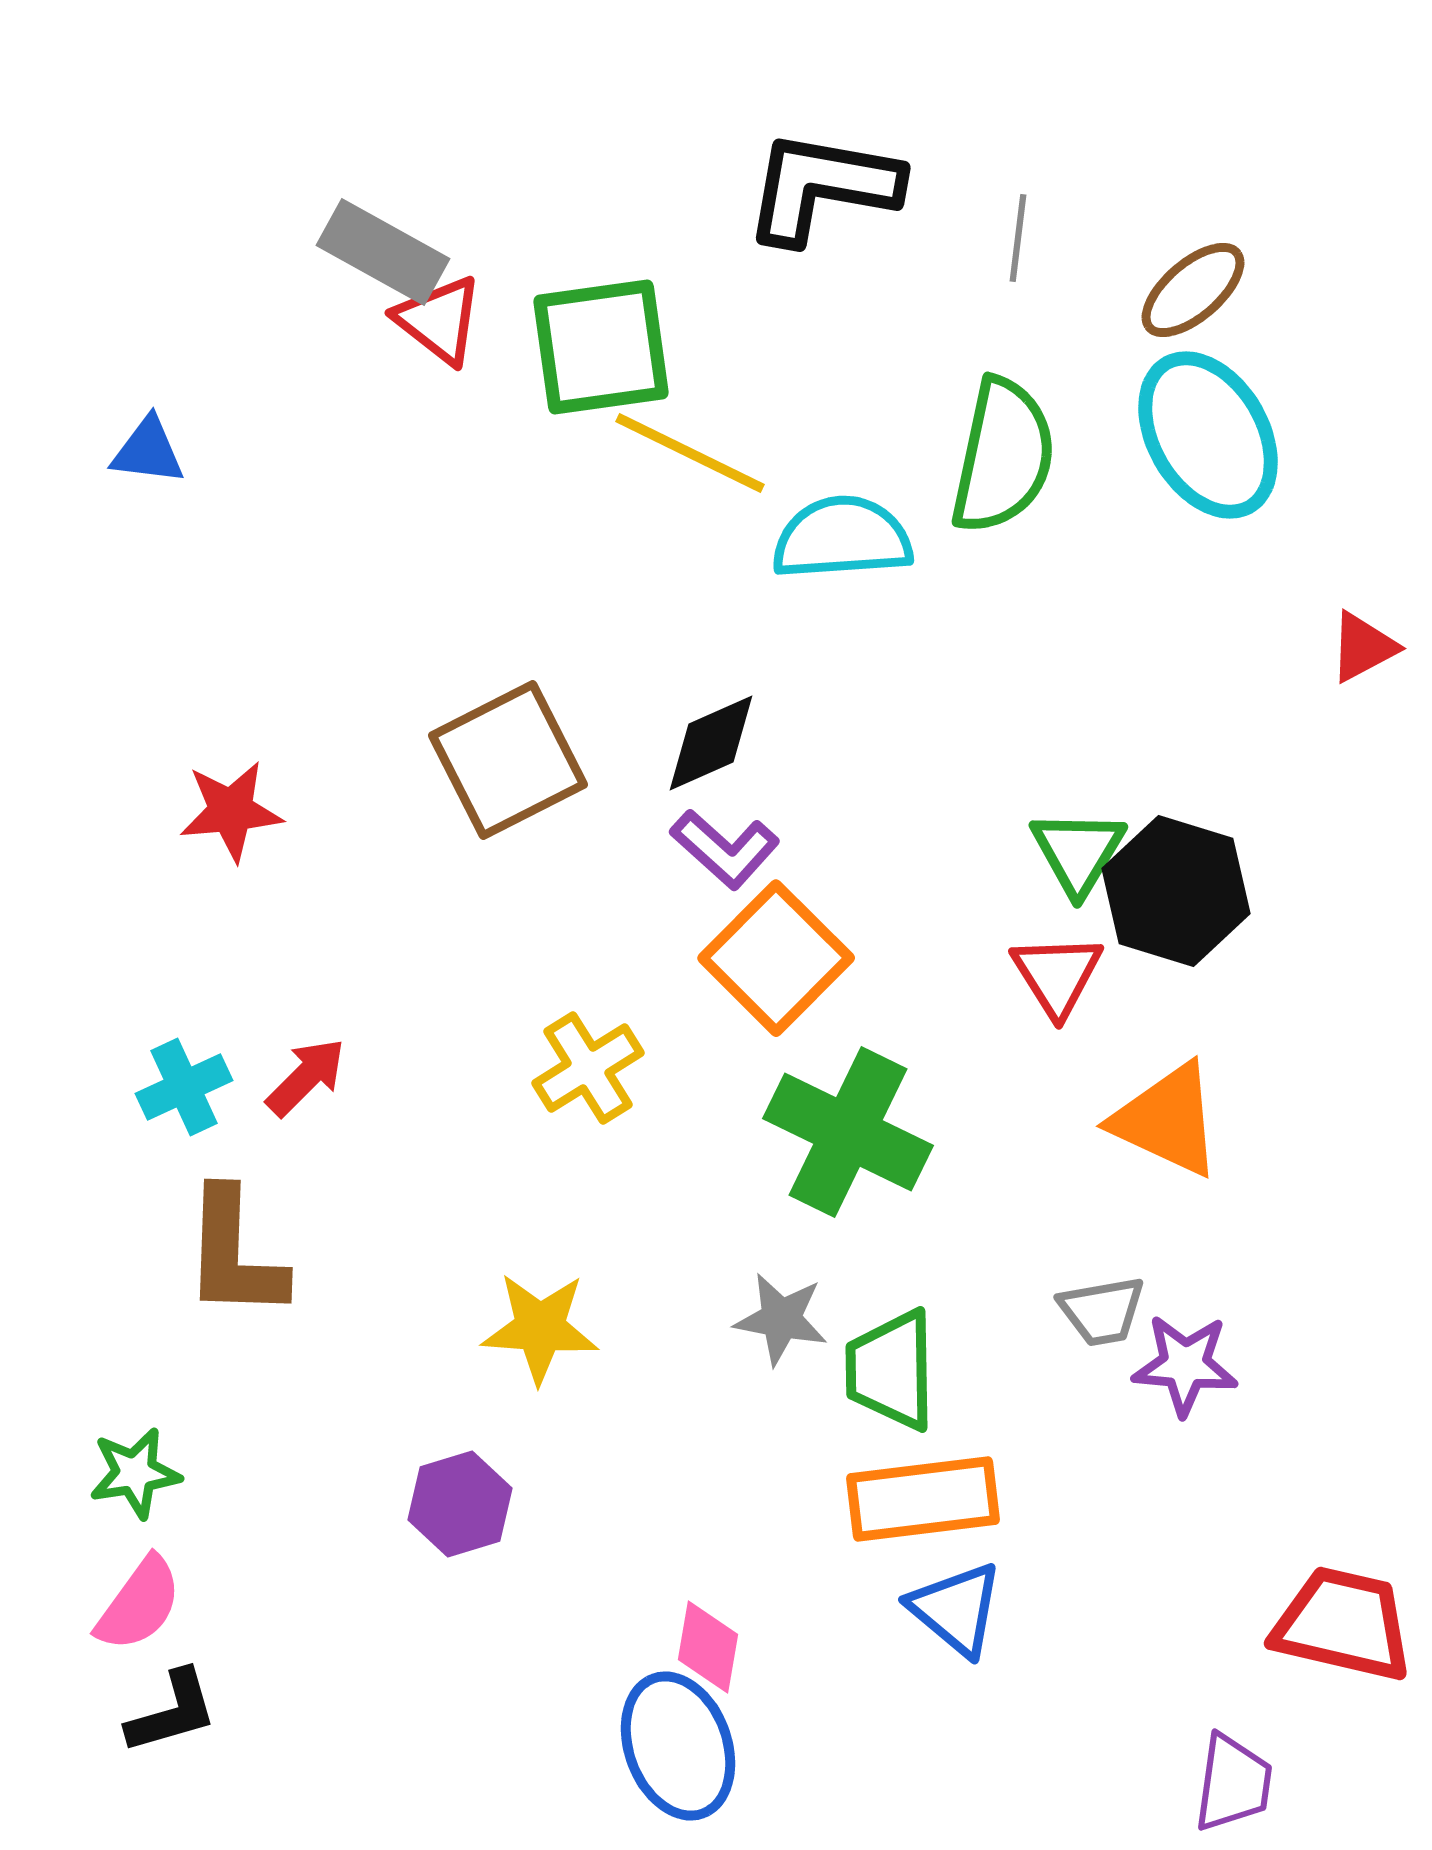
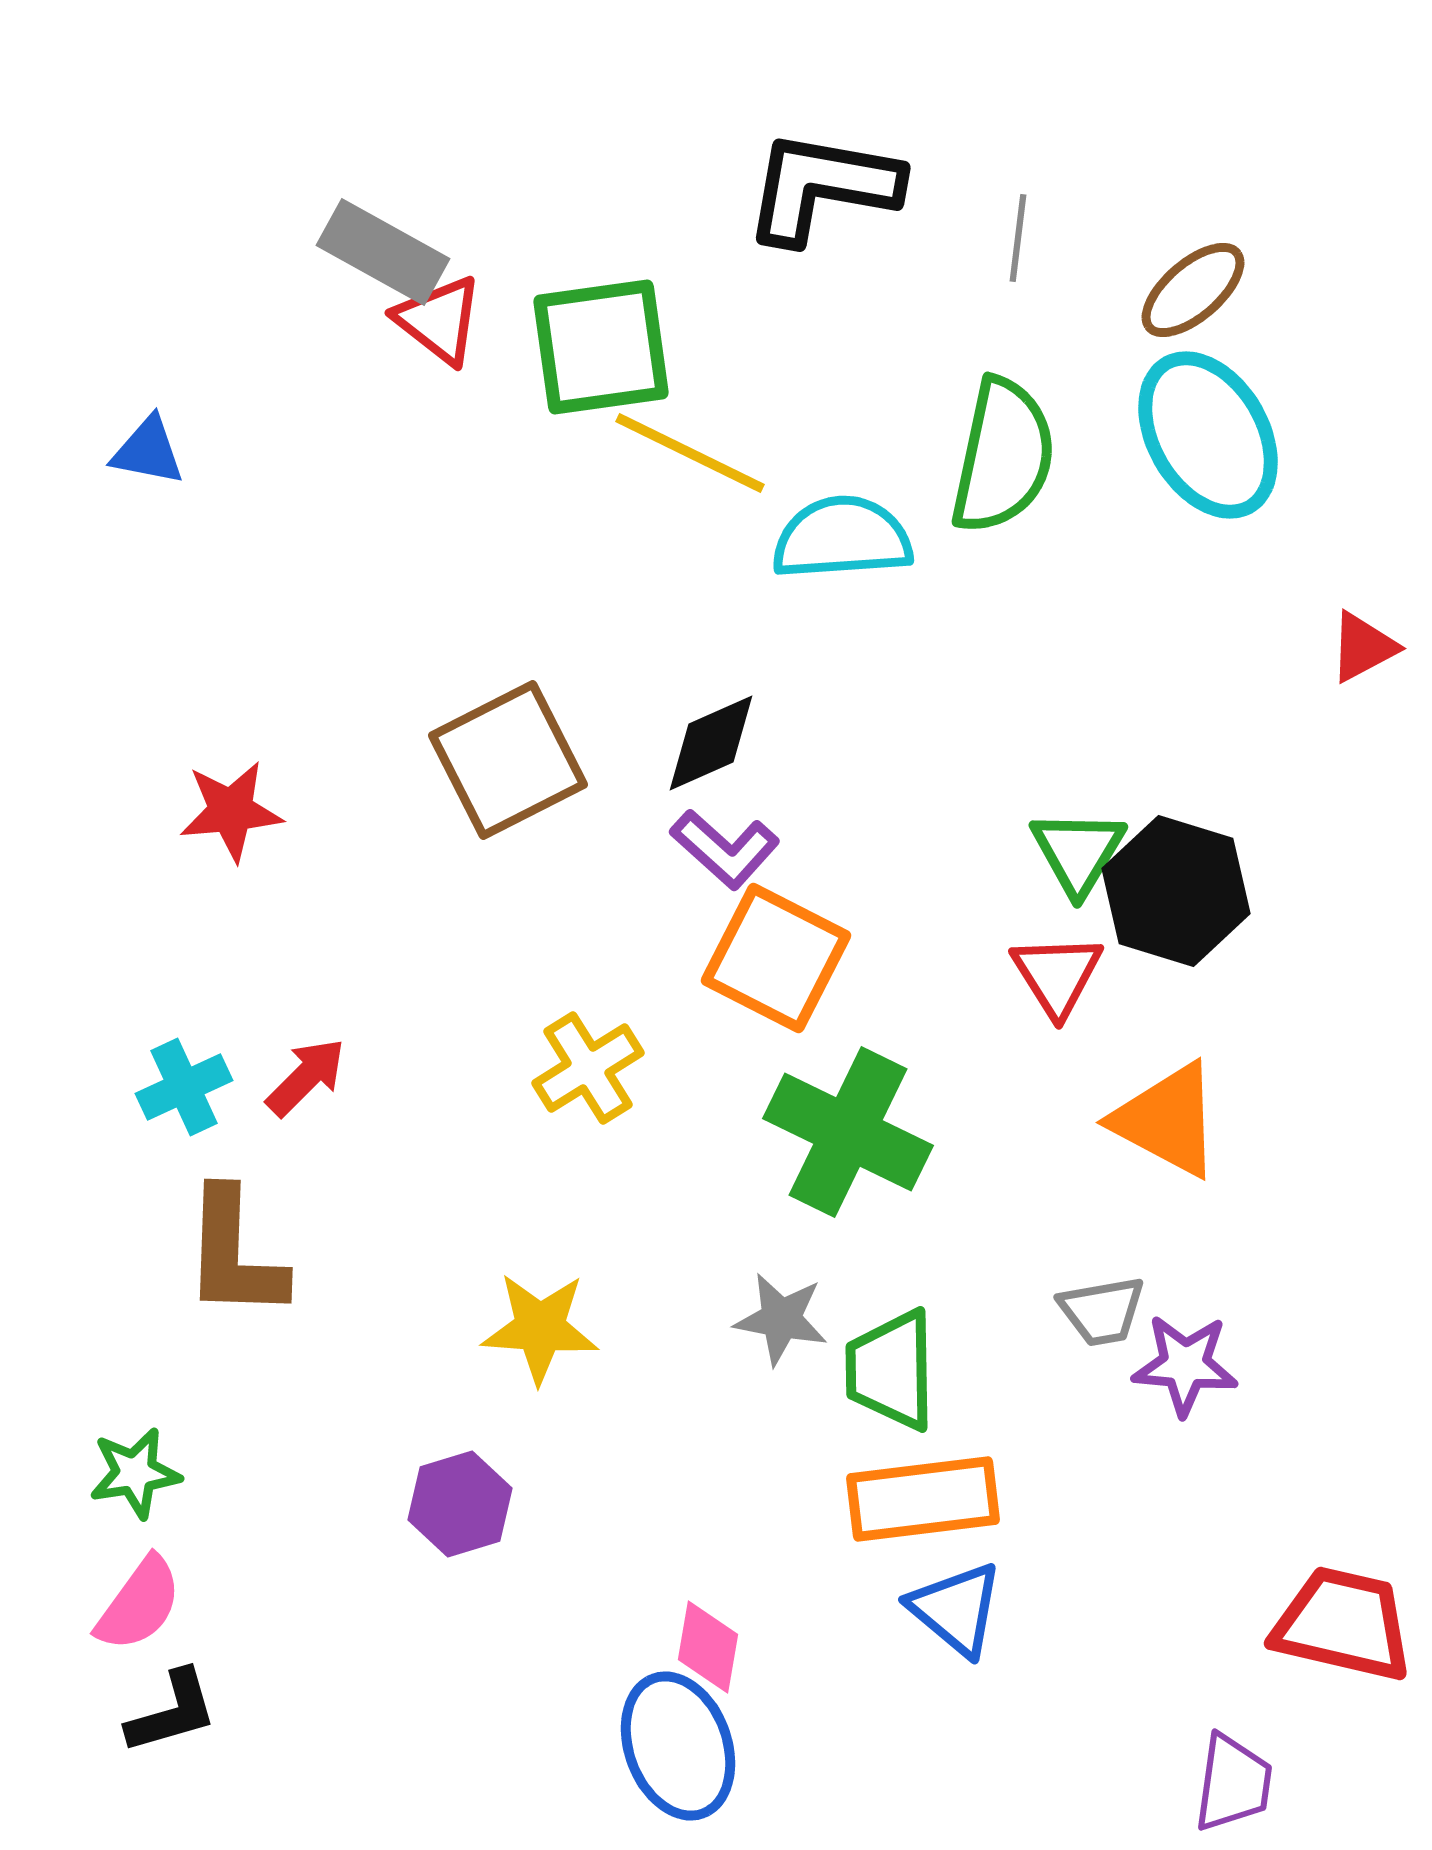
blue triangle at (148, 451): rotated 4 degrees clockwise
orange square at (776, 958): rotated 18 degrees counterclockwise
orange triangle at (1167, 1120): rotated 3 degrees clockwise
